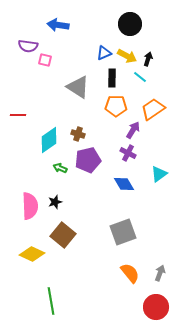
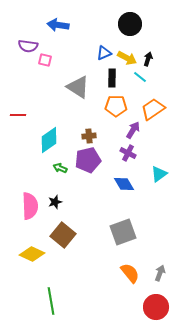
yellow arrow: moved 2 px down
brown cross: moved 11 px right, 2 px down; rotated 24 degrees counterclockwise
